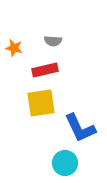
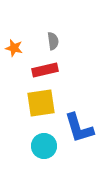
gray semicircle: rotated 102 degrees counterclockwise
blue L-shape: moved 1 px left; rotated 8 degrees clockwise
cyan circle: moved 21 px left, 17 px up
